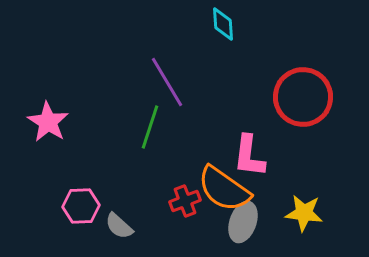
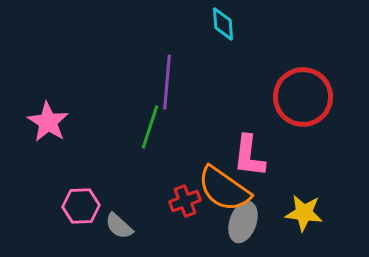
purple line: rotated 36 degrees clockwise
